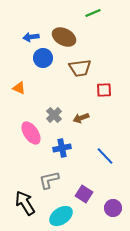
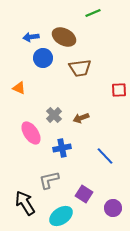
red square: moved 15 px right
